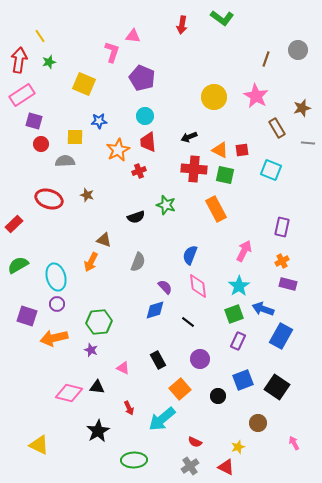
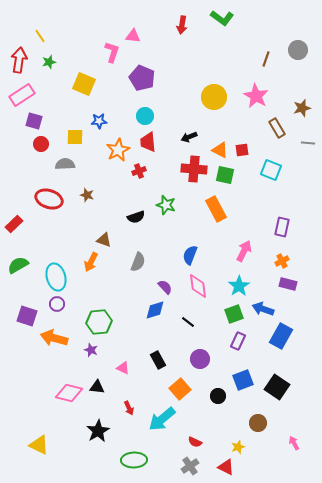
gray semicircle at (65, 161): moved 3 px down
orange arrow at (54, 338): rotated 28 degrees clockwise
